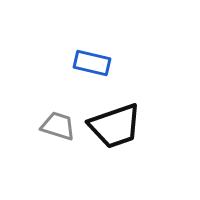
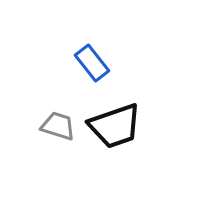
blue rectangle: rotated 39 degrees clockwise
